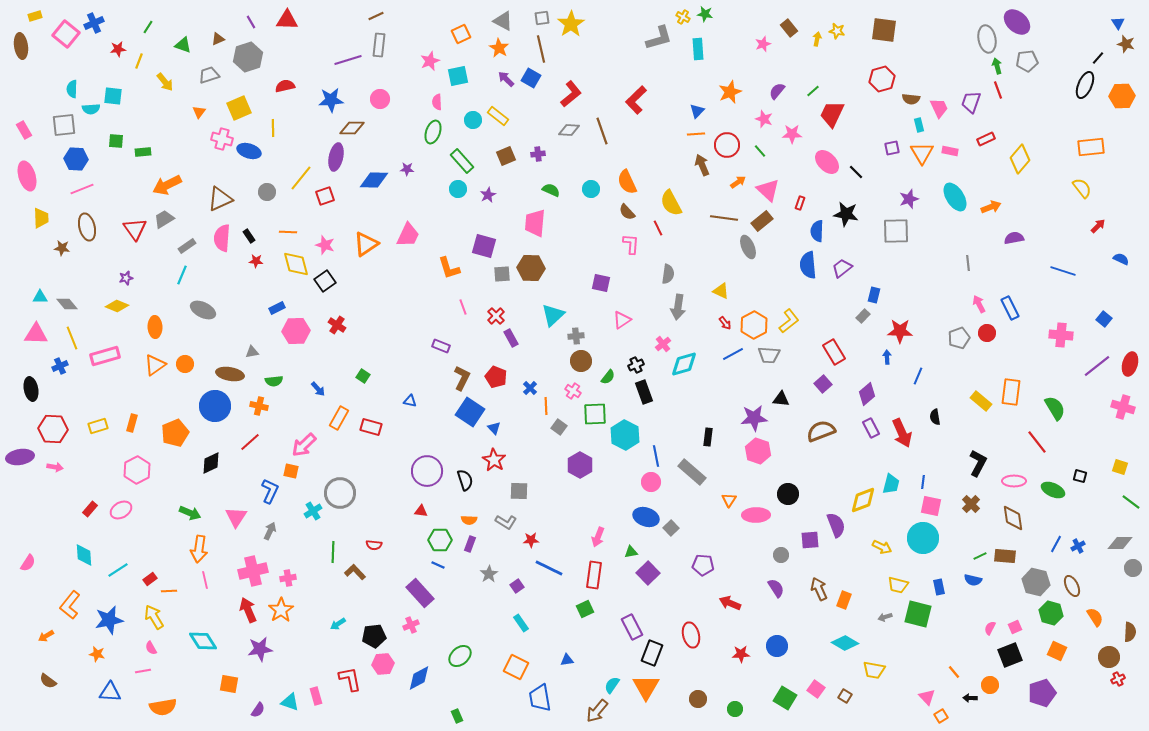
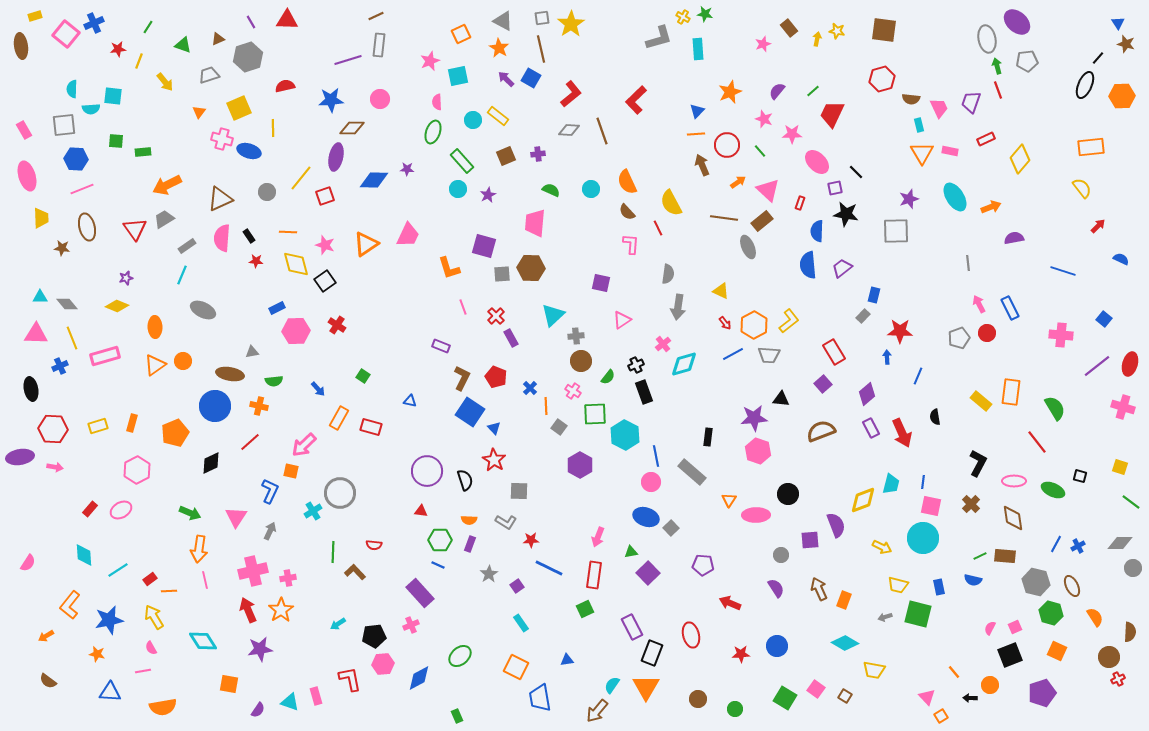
purple square at (892, 148): moved 57 px left, 40 px down
pink ellipse at (827, 162): moved 10 px left
orange circle at (185, 364): moved 2 px left, 3 px up
